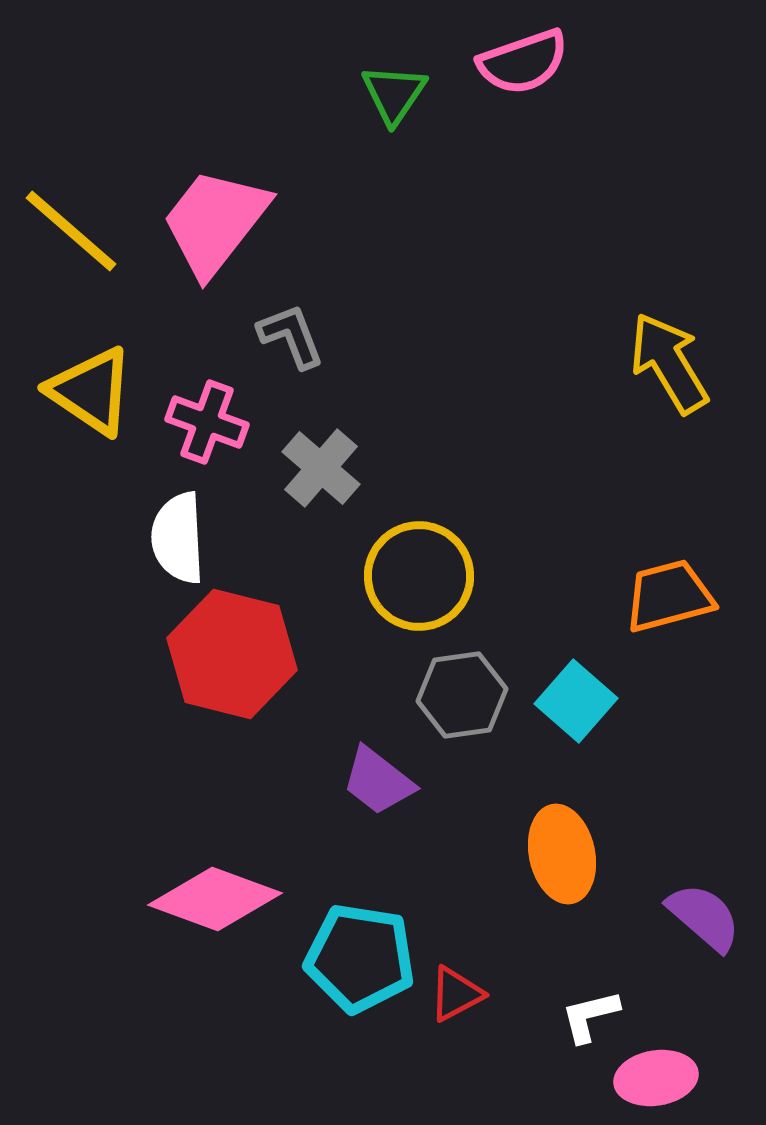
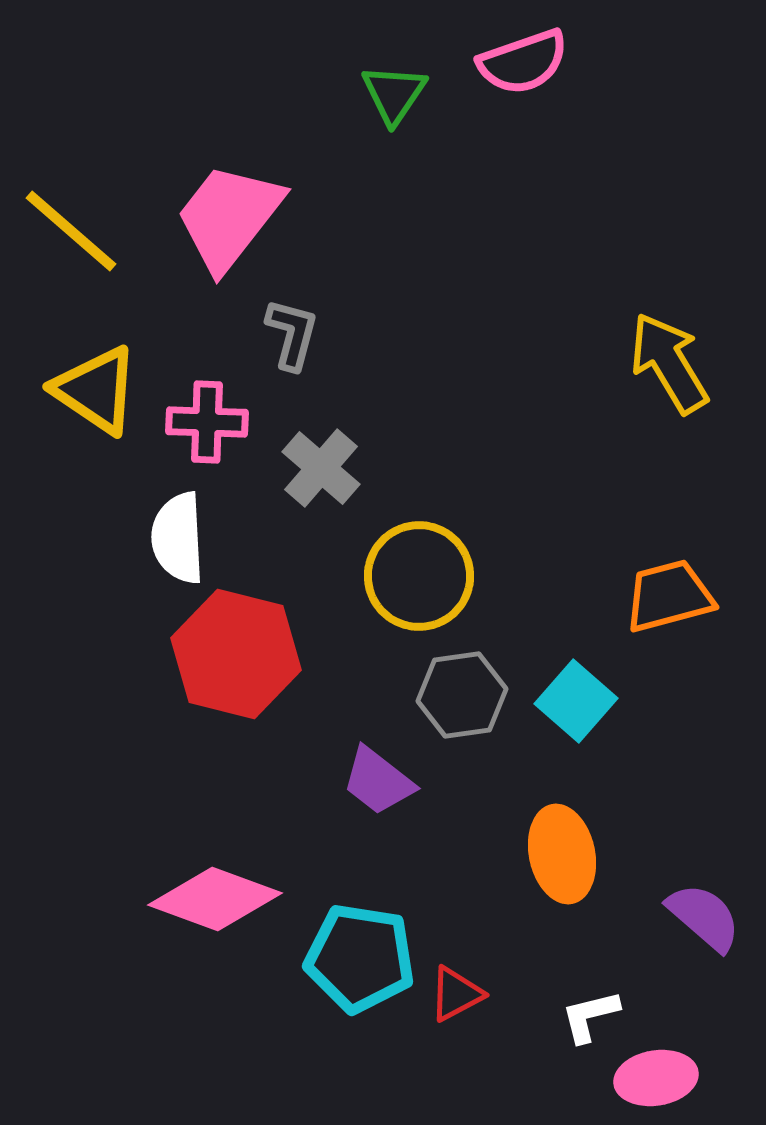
pink trapezoid: moved 14 px right, 5 px up
gray L-shape: moved 1 px right, 2 px up; rotated 36 degrees clockwise
yellow triangle: moved 5 px right, 1 px up
pink cross: rotated 18 degrees counterclockwise
red hexagon: moved 4 px right
